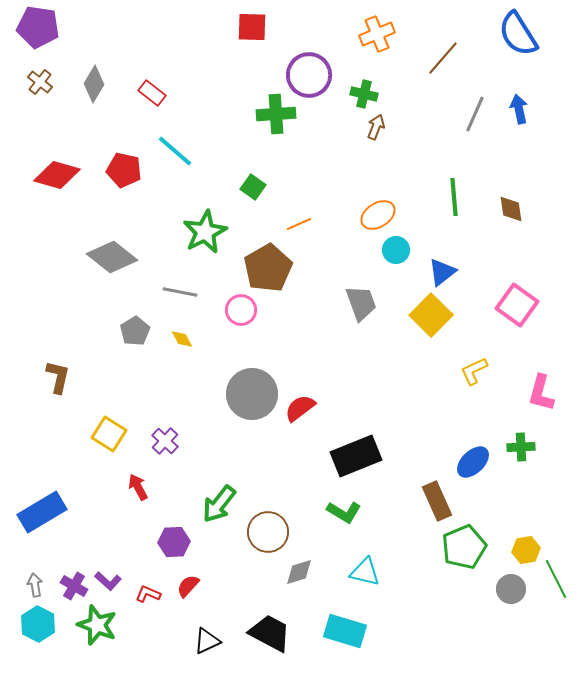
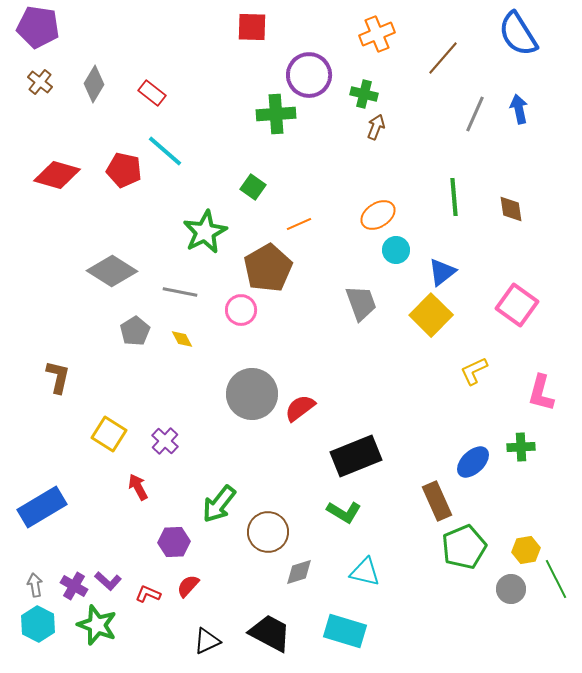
cyan line at (175, 151): moved 10 px left
gray diamond at (112, 257): moved 14 px down; rotated 6 degrees counterclockwise
blue rectangle at (42, 512): moved 5 px up
